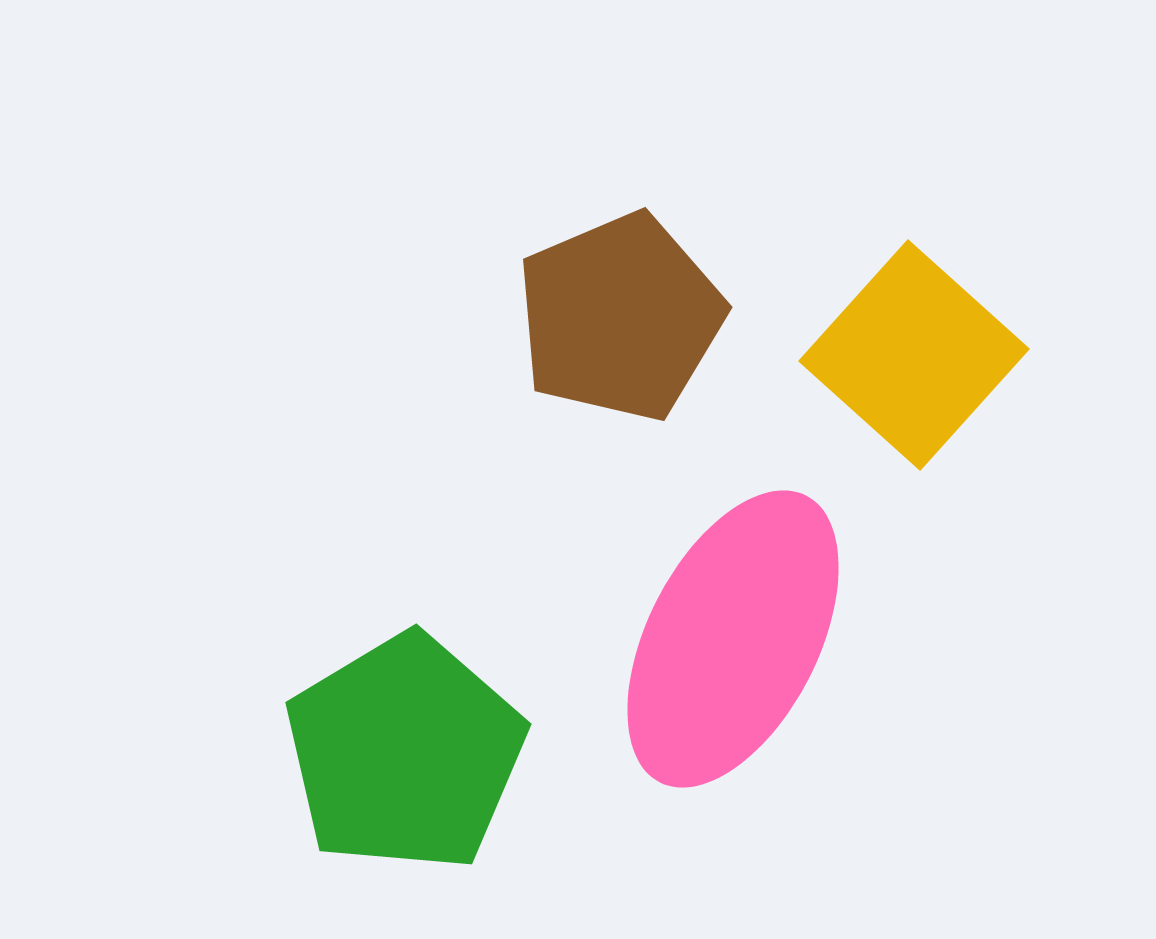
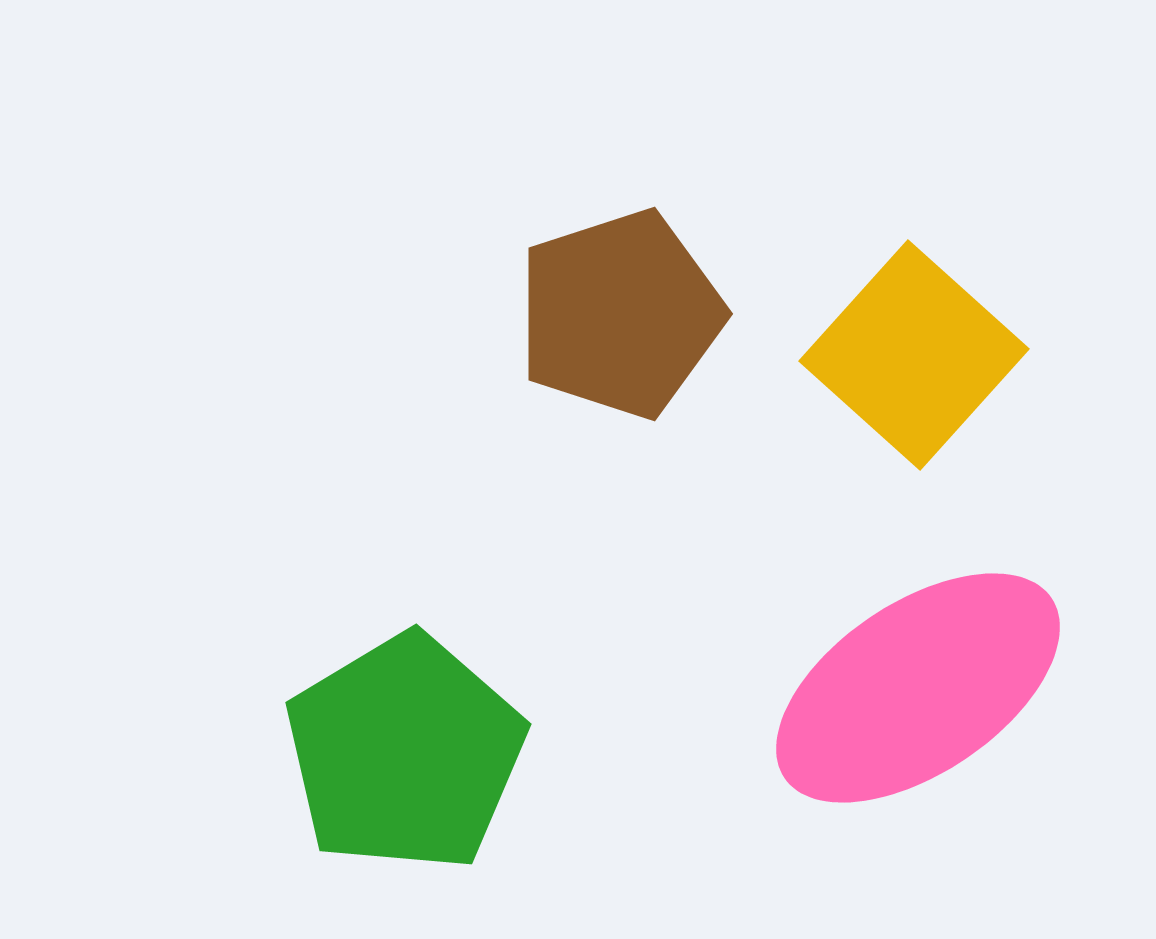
brown pentagon: moved 3 px up; rotated 5 degrees clockwise
pink ellipse: moved 185 px right, 49 px down; rotated 29 degrees clockwise
